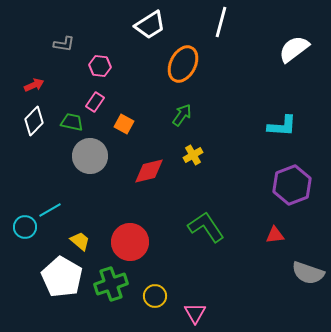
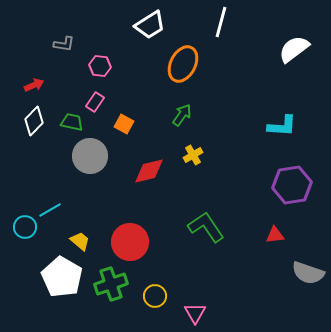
purple hexagon: rotated 12 degrees clockwise
